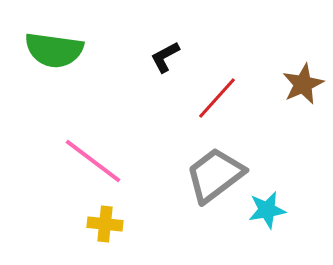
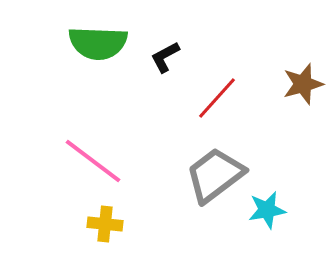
green semicircle: moved 44 px right, 7 px up; rotated 6 degrees counterclockwise
brown star: rotated 9 degrees clockwise
